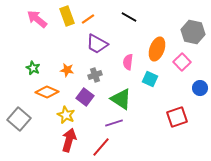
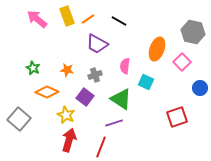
black line: moved 10 px left, 4 px down
pink semicircle: moved 3 px left, 4 px down
cyan square: moved 4 px left, 3 px down
red line: rotated 20 degrees counterclockwise
